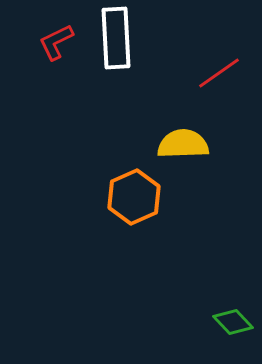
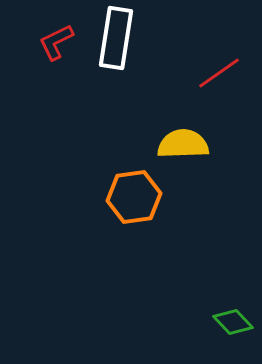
white rectangle: rotated 12 degrees clockwise
orange hexagon: rotated 16 degrees clockwise
